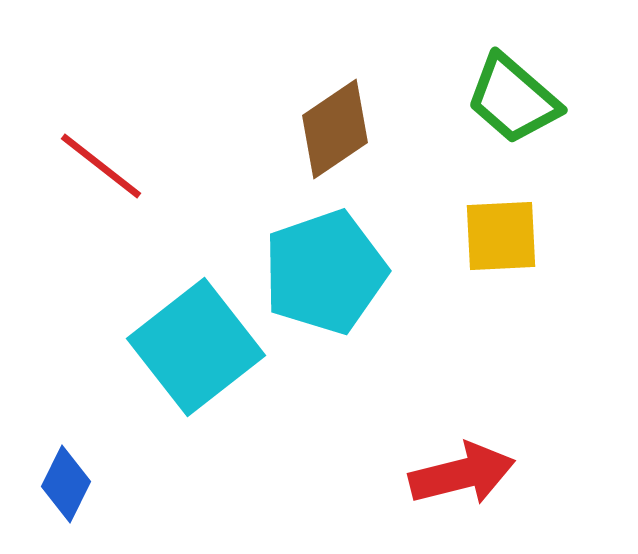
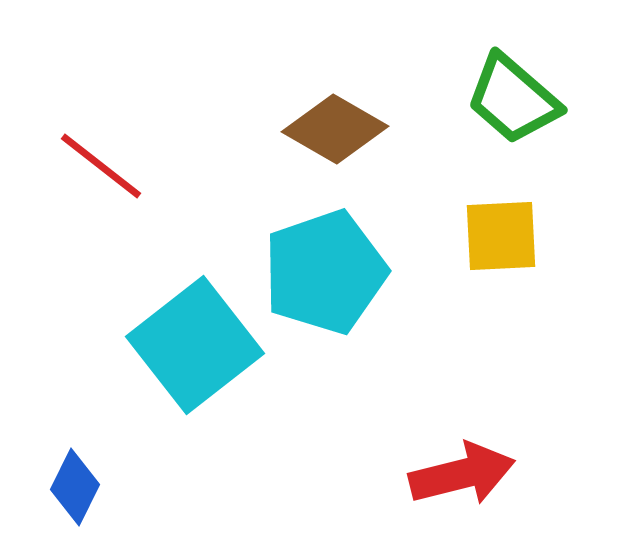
brown diamond: rotated 64 degrees clockwise
cyan square: moved 1 px left, 2 px up
blue diamond: moved 9 px right, 3 px down
